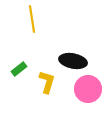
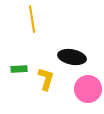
black ellipse: moved 1 px left, 4 px up
green rectangle: rotated 35 degrees clockwise
yellow L-shape: moved 1 px left, 3 px up
